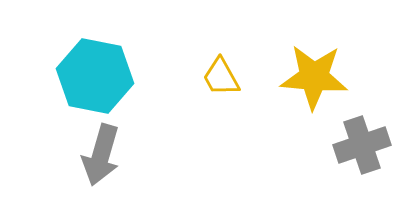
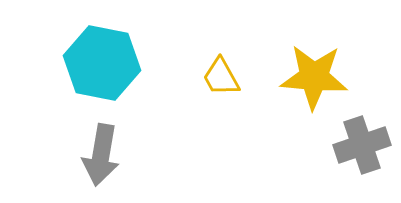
cyan hexagon: moved 7 px right, 13 px up
gray arrow: rotated 6 degrees counterclockwise
